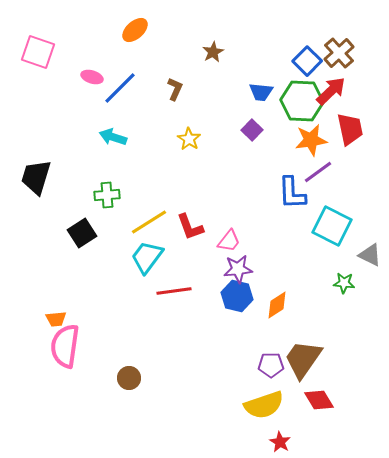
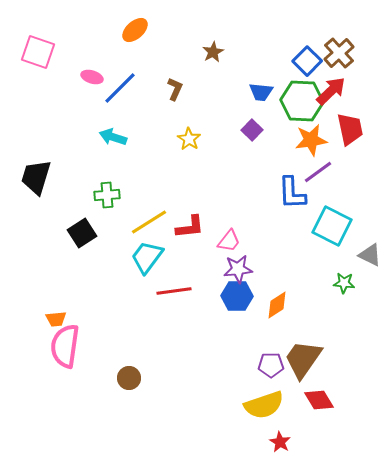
red L-shape: rotated 76 degrees counterclockwise
blue hexagon: rotated 12 degrees counterclockwise
